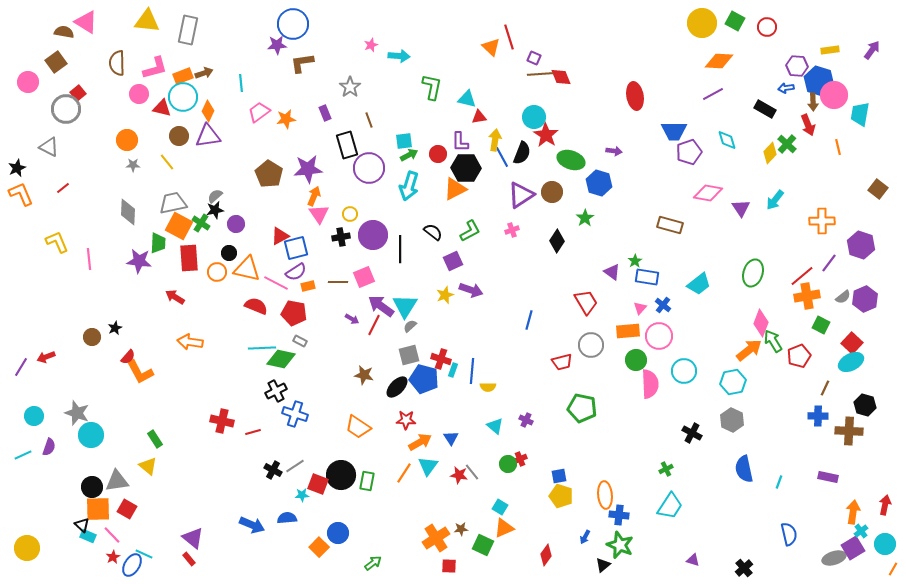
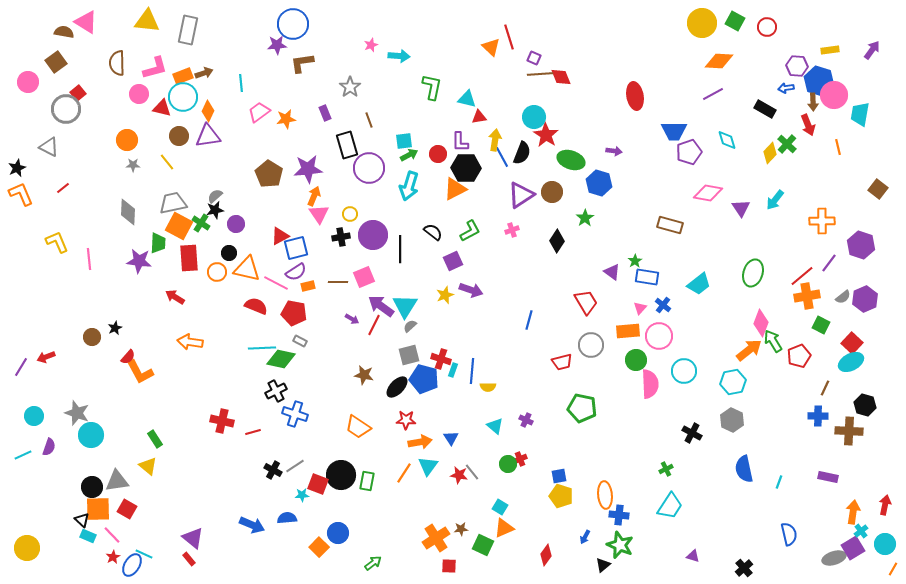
orange arrow at (420, 442): rotated 20 degrees clockwise
black triangle at (82, 525): moved 5 px up
purple triangle at (693, 560): moved 4 px up
